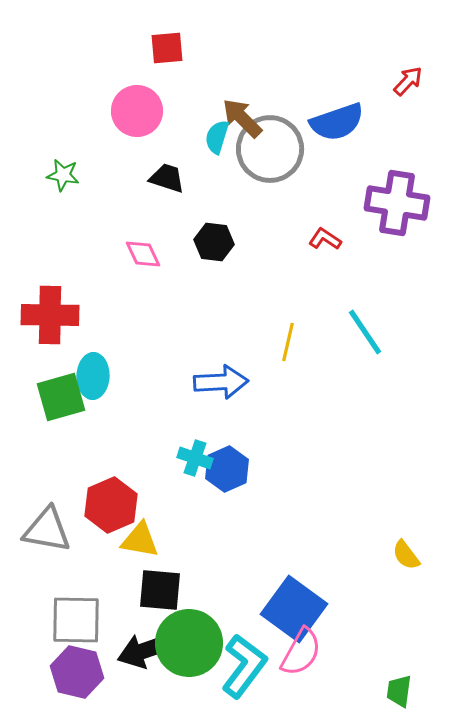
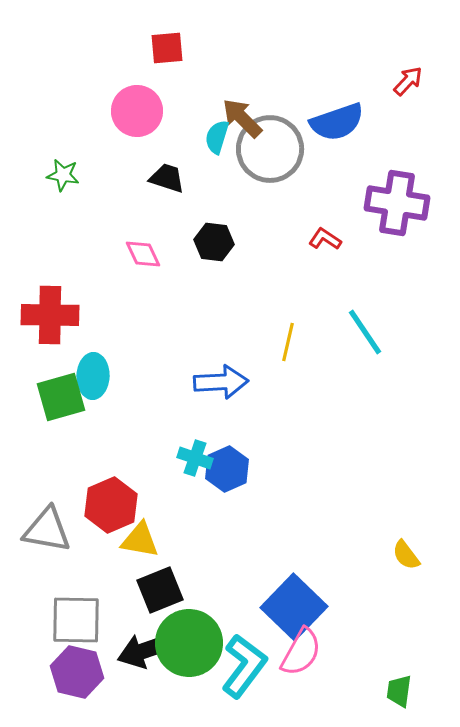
black square: rotated 27 degrees counterclockwise
blue square: moved 2 px up; rotated 8 degrees clockwise
